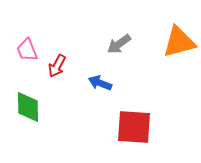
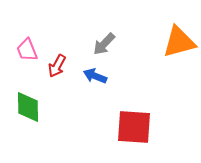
gray arrow: moved 15 px left; rotated 10 degrees counterclockwise
blue arrow: moved 5 px left, 7 px up
